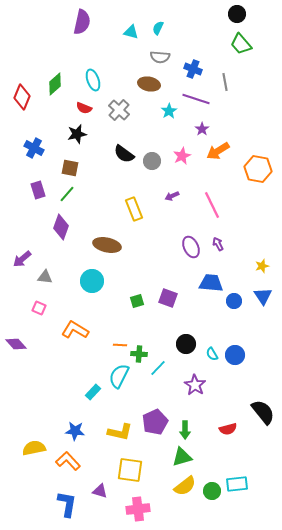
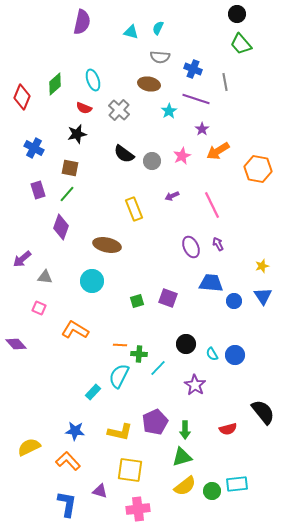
yellow semicircle at (34, 448): moved 5 px left, 1 px up; rotated 15 degrees counterclockwise
